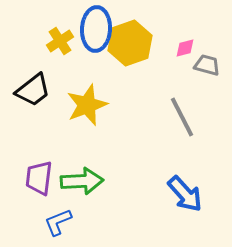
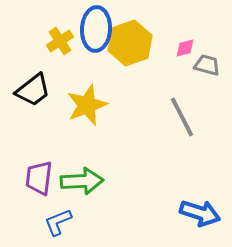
blue arrow: moved 15 px right, 19 px down; rotated 30 degrees counterclockwise
